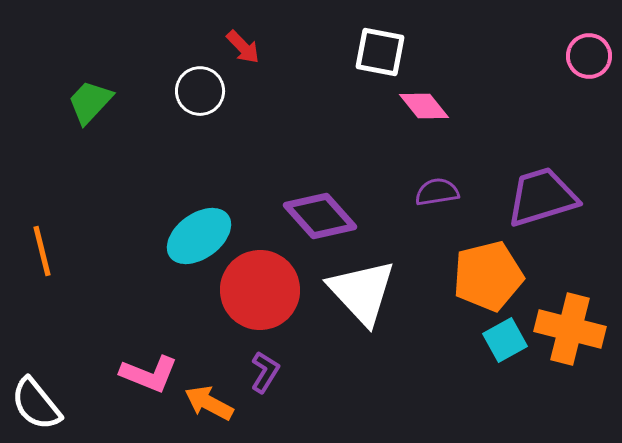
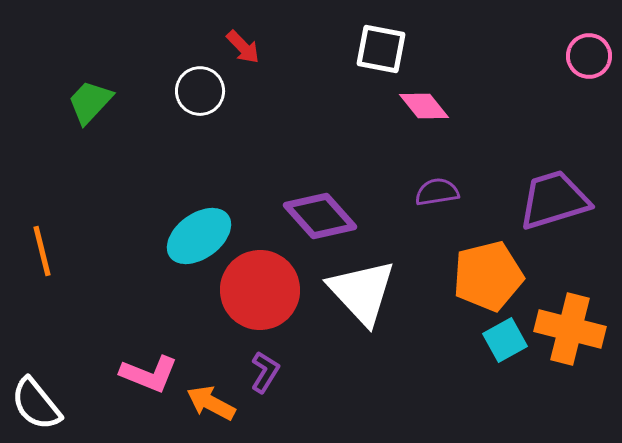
white square: moved 1 px right, 3 px up
purple trapezoid: moved 12 px right, 3 px down
orange arrow: moved 2 px right
